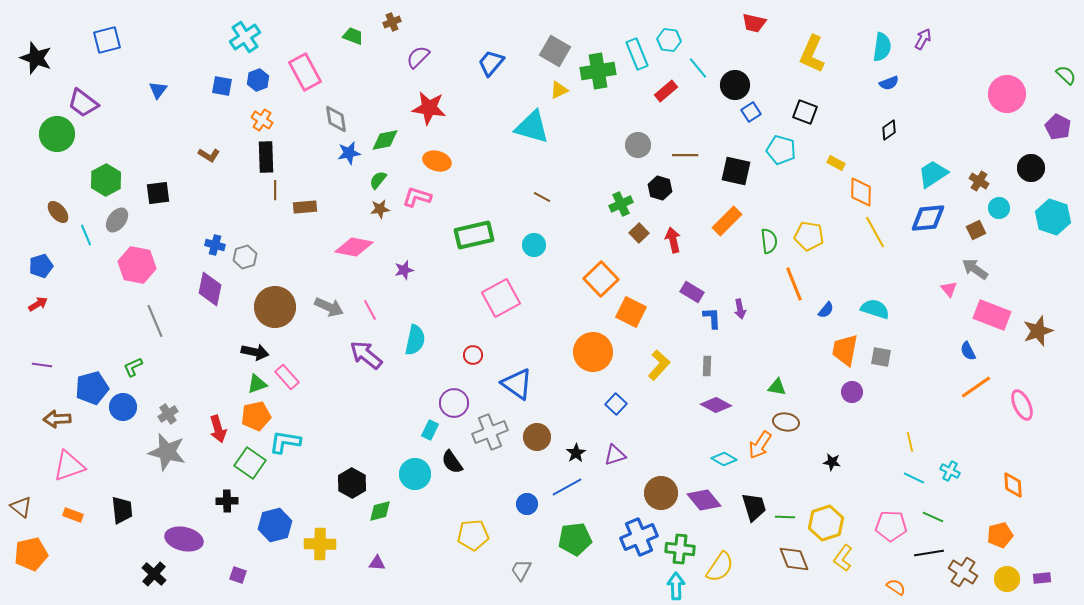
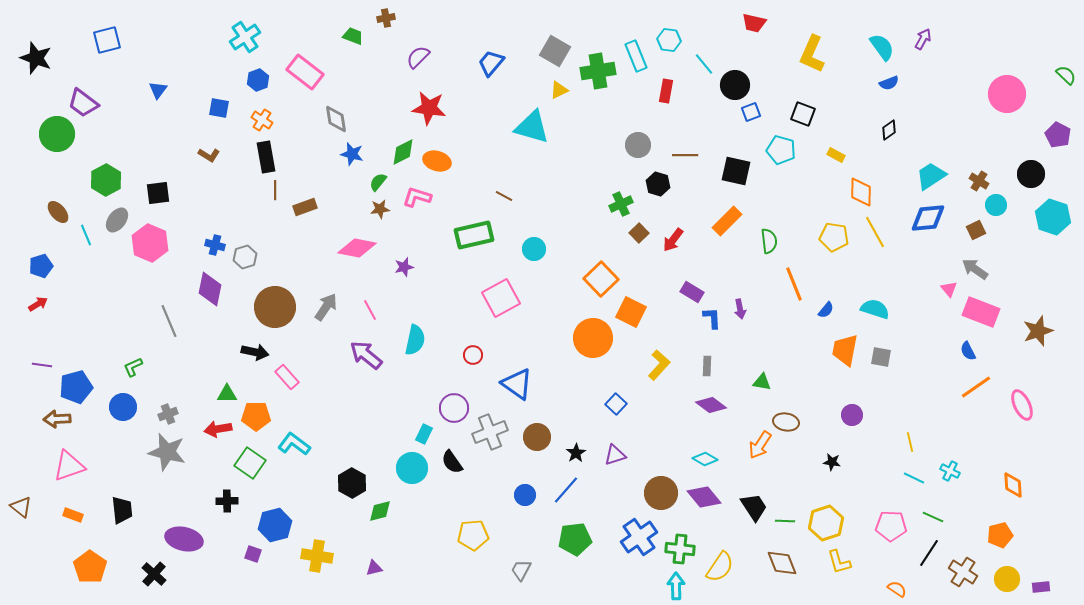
brown cross at (392, 22): moved 6 px left, 4 px up; rotated 12 degrees clockwise
cyan semicircle at (882, 47): rotated 44 degrees counterclockwise
cyan rectangle at (637, 54): moved 1 px left, 2 px down
cyan line at (698, 68): moved 6 px right, 4 px up
pink rectangle at (305, 72): rotated 24 degrees counterclockwise
blue square at (222, 86): moved 3 px left, 22 px down
red rectangle at (666, 91): rotated 40 degrees counterclockwise
blue square at (751, 112): rotated 12 degrees clockwise
black square at (805, 112): moved 2 px left, 2 px down
purple pentagon at (1058, 127): moved 8 px down
green diamond at (385, 140): moved 18 px right, 12 px down; rotated 16 degrees counterclockwise
blue star at (349, 153): moved 3 px right, 1 px down; rotated 25 degrees clockwise
black rectangle at (266, 157): rotated 8 degrees counterclockwise
yellow rectangle at (836, 163): moved 8 px up
black circle at (1031, 168): moved 6 px down
cyan trapezoid at (933, 174): moved 2 px left, 2 px down
green semicircle at (378, 180): moved 2 px down
black hexagon at (660, 188): moved 2 px left, 4 px up
brown line at (542, 197): moved 38 px left, 1 px up
brown rectangle at (305, 207): rotated 15 degrees counterclockwise
cyan circle at (999, 208): moved 3 px left, 3 px up
yellow pentagon at (809, 236): moved 25 px right, 1 px down
red arrow at (673, 240): rotated 130 degrees counterclockwise
cyan circle at (534, 245): moved 4 px down
pink diamond at (354, 247): moved 3 px right, 1 px down
pink hexagon at (137, 265): moved 13 px right, 22 px up; rotated 12 degrees clockwise
purple star at (404, 270): moved 3 px up
gray arrow at (329, 307): moved 3 px left; rotated 80 degrees counterclockwise
pink rectangle at (992, 315): moved 11 px left, 3 px up
gray line at (155, 321): moved 14 px right
orange circle at (593, 352): moved 14 px up
green triangle at (257, 384): moved 30 px left, 10 px down; rotated 20 degrees clockwise
green triangle at (777, 387): moved 15 px left, 5 px up
blue pentagon at (92, 388): moved 16 px left, 1 px up
purple circle at (852, 392): moved 23 px down
purple circle at (454, 403): moved 5 px down
purple diamond at (716, 405): moved 5 px left; rotated 8 degrees clockwise
gray cross at (168, 414): rotated 12 degrees clockwise
orange pentagon at (256, 416): rotated 12 degrees clockwise
red arrow at (218, 429): rotated 96 degrees clockwise
cyan rectangle at (430, 430): moved 6 px left, 4 px down
cyan L-shape at (285, 442): moved 9 px right, 2 px down; rotated 28 degrees clockwise
cyan diamond at (724, 459): moved 19 px left
cyan circle at (415, 474): moved 3 px left, 6 px up
blue line at (567, 487): moved 1 px left, 3 px down; rotated 20 degrees counterclockwise
purple diamond at (704, 500): moved 3 px up
blue circle at (527, 504): moved 2 px left, 9 px up
black trapezoid at (754, 507): rotated 16 degrees counterclockwise
green line at (785, 517): moved 4 px down
blue cross at (639, 537): rotated 12 degrees counterclockwise
yellow cross at (320, 544): moved 3 px left, 12 px down; rotated 8 degrees clockwise
black line at (929, 553): rotated 48 degrees counterclockwise
orange pentagon at (31, 554): moved 59 px right, 13 px down; rotated 24 degrees counterclockwise
yellow L-shape at (843, 558): moved 4 px left, 4 px down; rotated 52 degrees counterclockwise
brown diamond at (794, 559): moved 12 px left, 4 px down
purple triangle at (377, 563): moved 3 px left, 5 px down; rotated 18 degrees counterclockwise
purple square at (238, 575): moved 15 px right, 21 px up
purple rectangle at (1042, 578): moved 1 px left, 9 px down
orange semicircle at (896, 587): moved 1 px right, 2 px down
